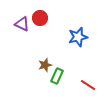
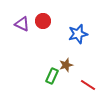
red circle: moved 3 px right, 3 px down
blue star: moved 3 px up
brown star: moved 21 px right
green rectangle: moved 5 px left
